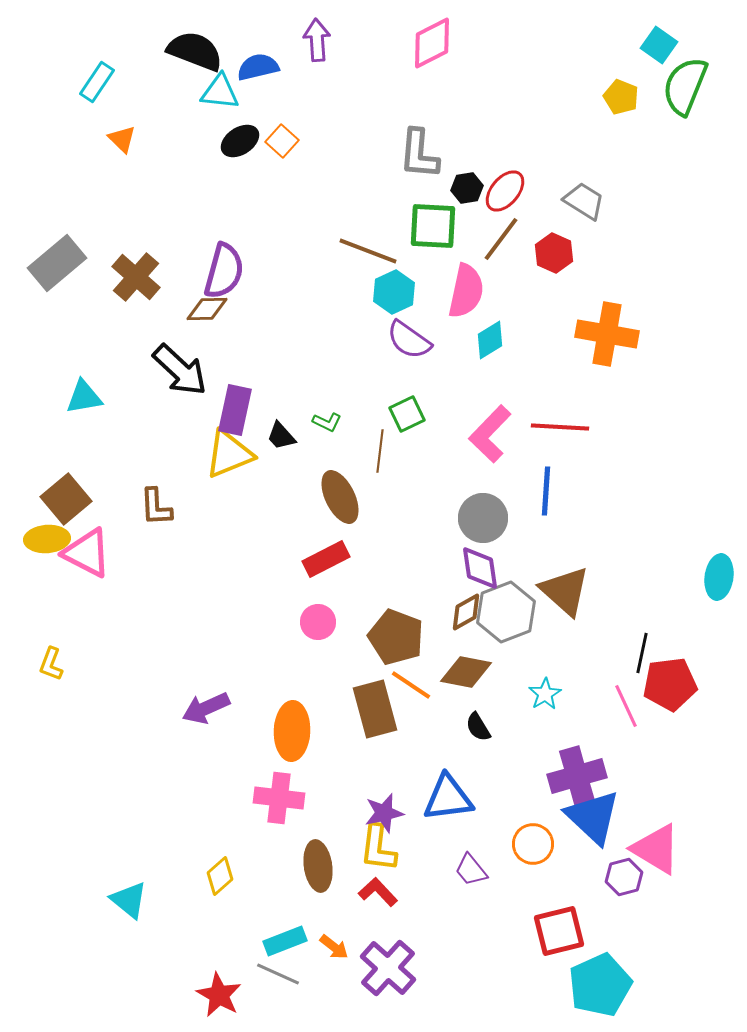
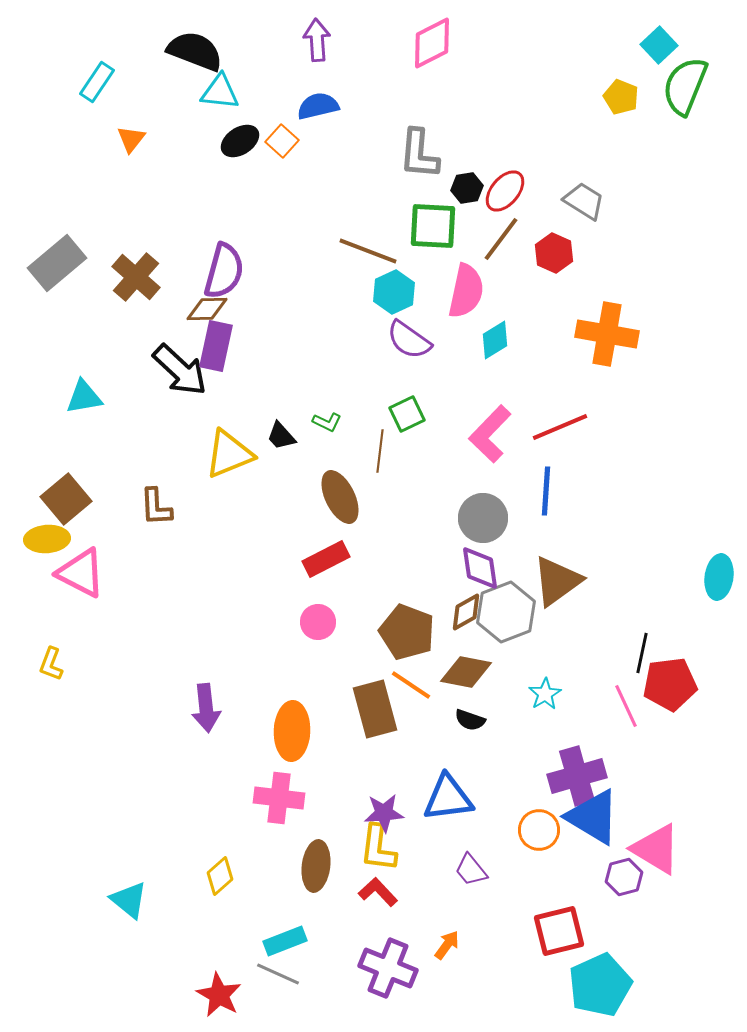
cyan square at (659, 45): rotated 12 degrees clockwise
blue semicircle at (258, 67): moved 60 px right, 39 px down
orange triangle at (122, 139): moved 9 px right; rotated 24 degrees clockwise
cyan diamond at (490, 340): moved 5 px right
purple rectangle at (235, 410): moved 19 px left, 64 px up
red line at (560, 427): rotated 26 degrees counterclockwise
pink triangle at (87, 553): moved 6 px left, 20 px down
brown triangle at (565, 591): moved 8 px left, 10 px up; rotated 42 degrees clockwise
brown pentagon at (396, 637): moved 11 px right, 5 px up
purple arrow at (206, 708): rotated 72 degrees counterclockwise
black semicircle at (478, 727): moved 8 px left, 7 px up; rotated 40 degrees counterclockwise
purple star at (384, 813): rotated 9 degrees clockwise
blue triangle at (593, 817): rotated 12 degrees counterclockwise
orange circle at (533, 844): moved 6 px right, 14 px up
brown ellipse at (318, 866): moved 2 px left; rotated 15 degrees clockwise
orange arrow at (334, 947): moved 113 px right, 2 px up; rotated 92 degrees counterclockwise
purple cross at (388, 968): rotated 20 degrees counterclockwise
